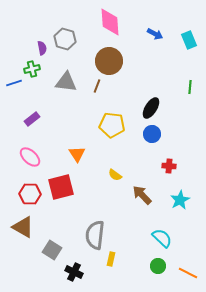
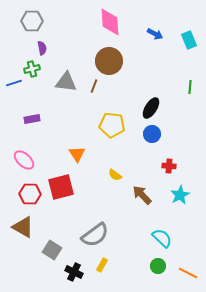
gray hexagon: moved 33 px left, 18 px up; rotated 15 degrees counterclockwise
brown line: moved 3 px left
purple rectangle: rotated 28 degrees clockwise
pink ellipse: moved 6 px left, 3 px down
cyan star: moved 5 px up
gray semicircle: rotated 132 degrees counterclockwise
yellow rectangle: moved 9 px left, 6 px down; rotated 16 degrees clockwise
